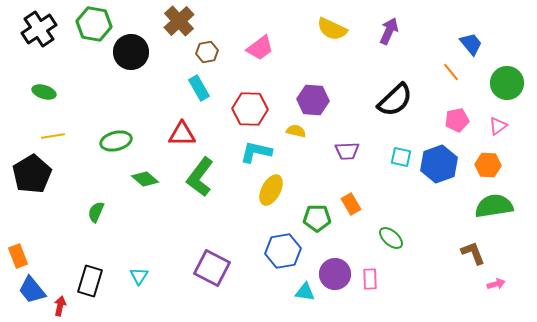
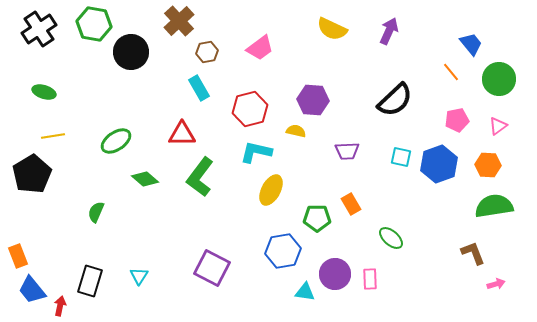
green circle at (507, 83): moved 8 px left, 4 px up
red hexagon at (250, 109): rotated 16 degrees counterclockwise
green ellipse at (116, 141): rotated 20 degrees counterclockwise
